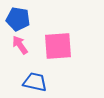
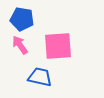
blue pentagon: moved 4 px right
blue trapezoid: moved 5 px right, 5 px up
